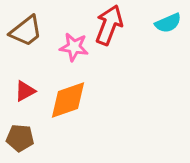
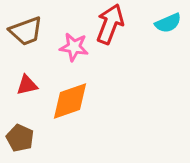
red arrow: moved 1 px right, 1 px up
brown trapezoid: rotated 18 degrees clockwise
red triangle: moved 2 px right, 6 px up; rotated 15 degrees clockwise
orange diamond: moved 2 px right, 1 px down
brown pentagon: rotated 20 degrees clockwise
